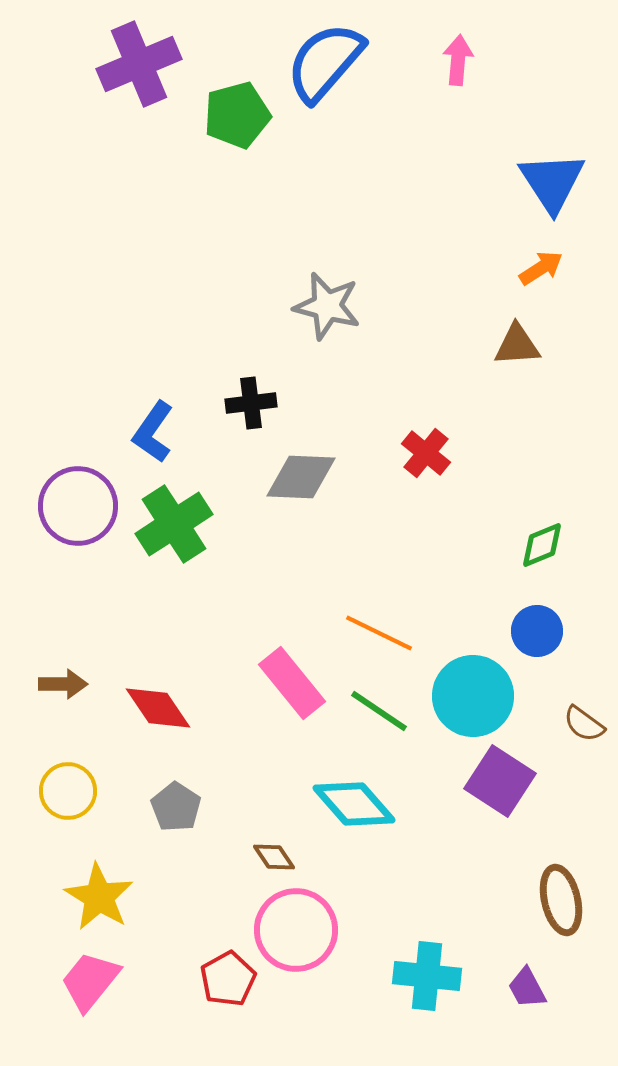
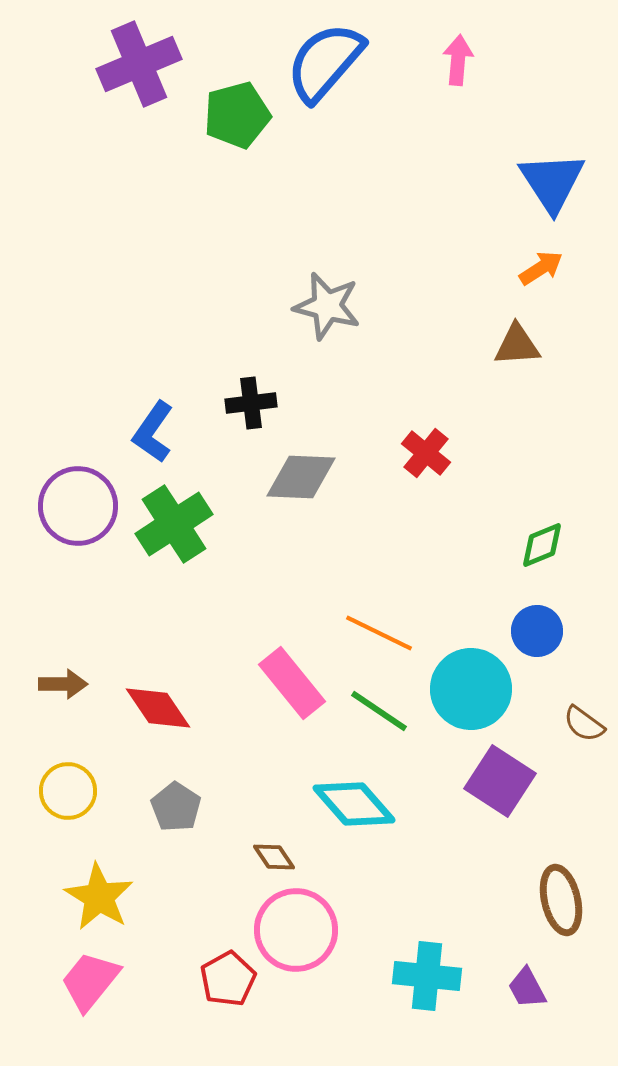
cyan circle: moved 2 px left, 7 px up
